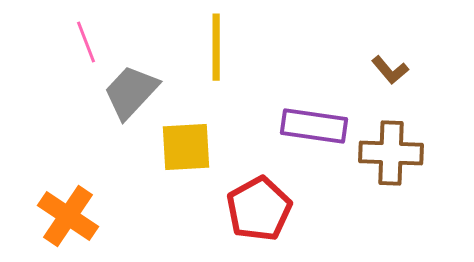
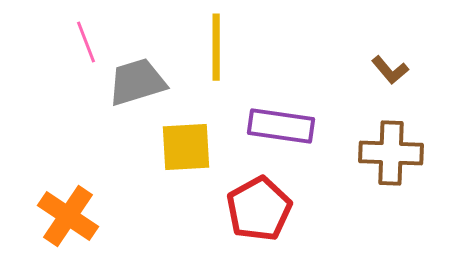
gray trapezoid: moved 6 px right, 10 px up; rotated 30 degrees clockwise
purple rectangle: moved 33 px left
